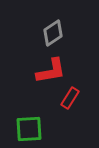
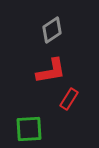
gray diamond: moved 1 px left, 3 px up
red rectangle: moved 1 px left, 1 px down
